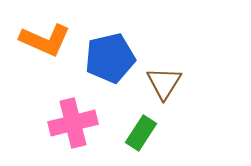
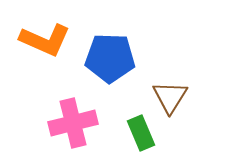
blue pentagon: rotated 15 degrees clockwise
brown triangle: moved 6 px right, 14 px down
green rectangle: rotated 56 degrees counterclockwise
